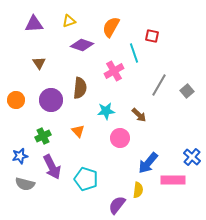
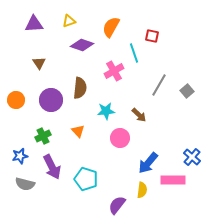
yellow semicircle: moved 4 px right
